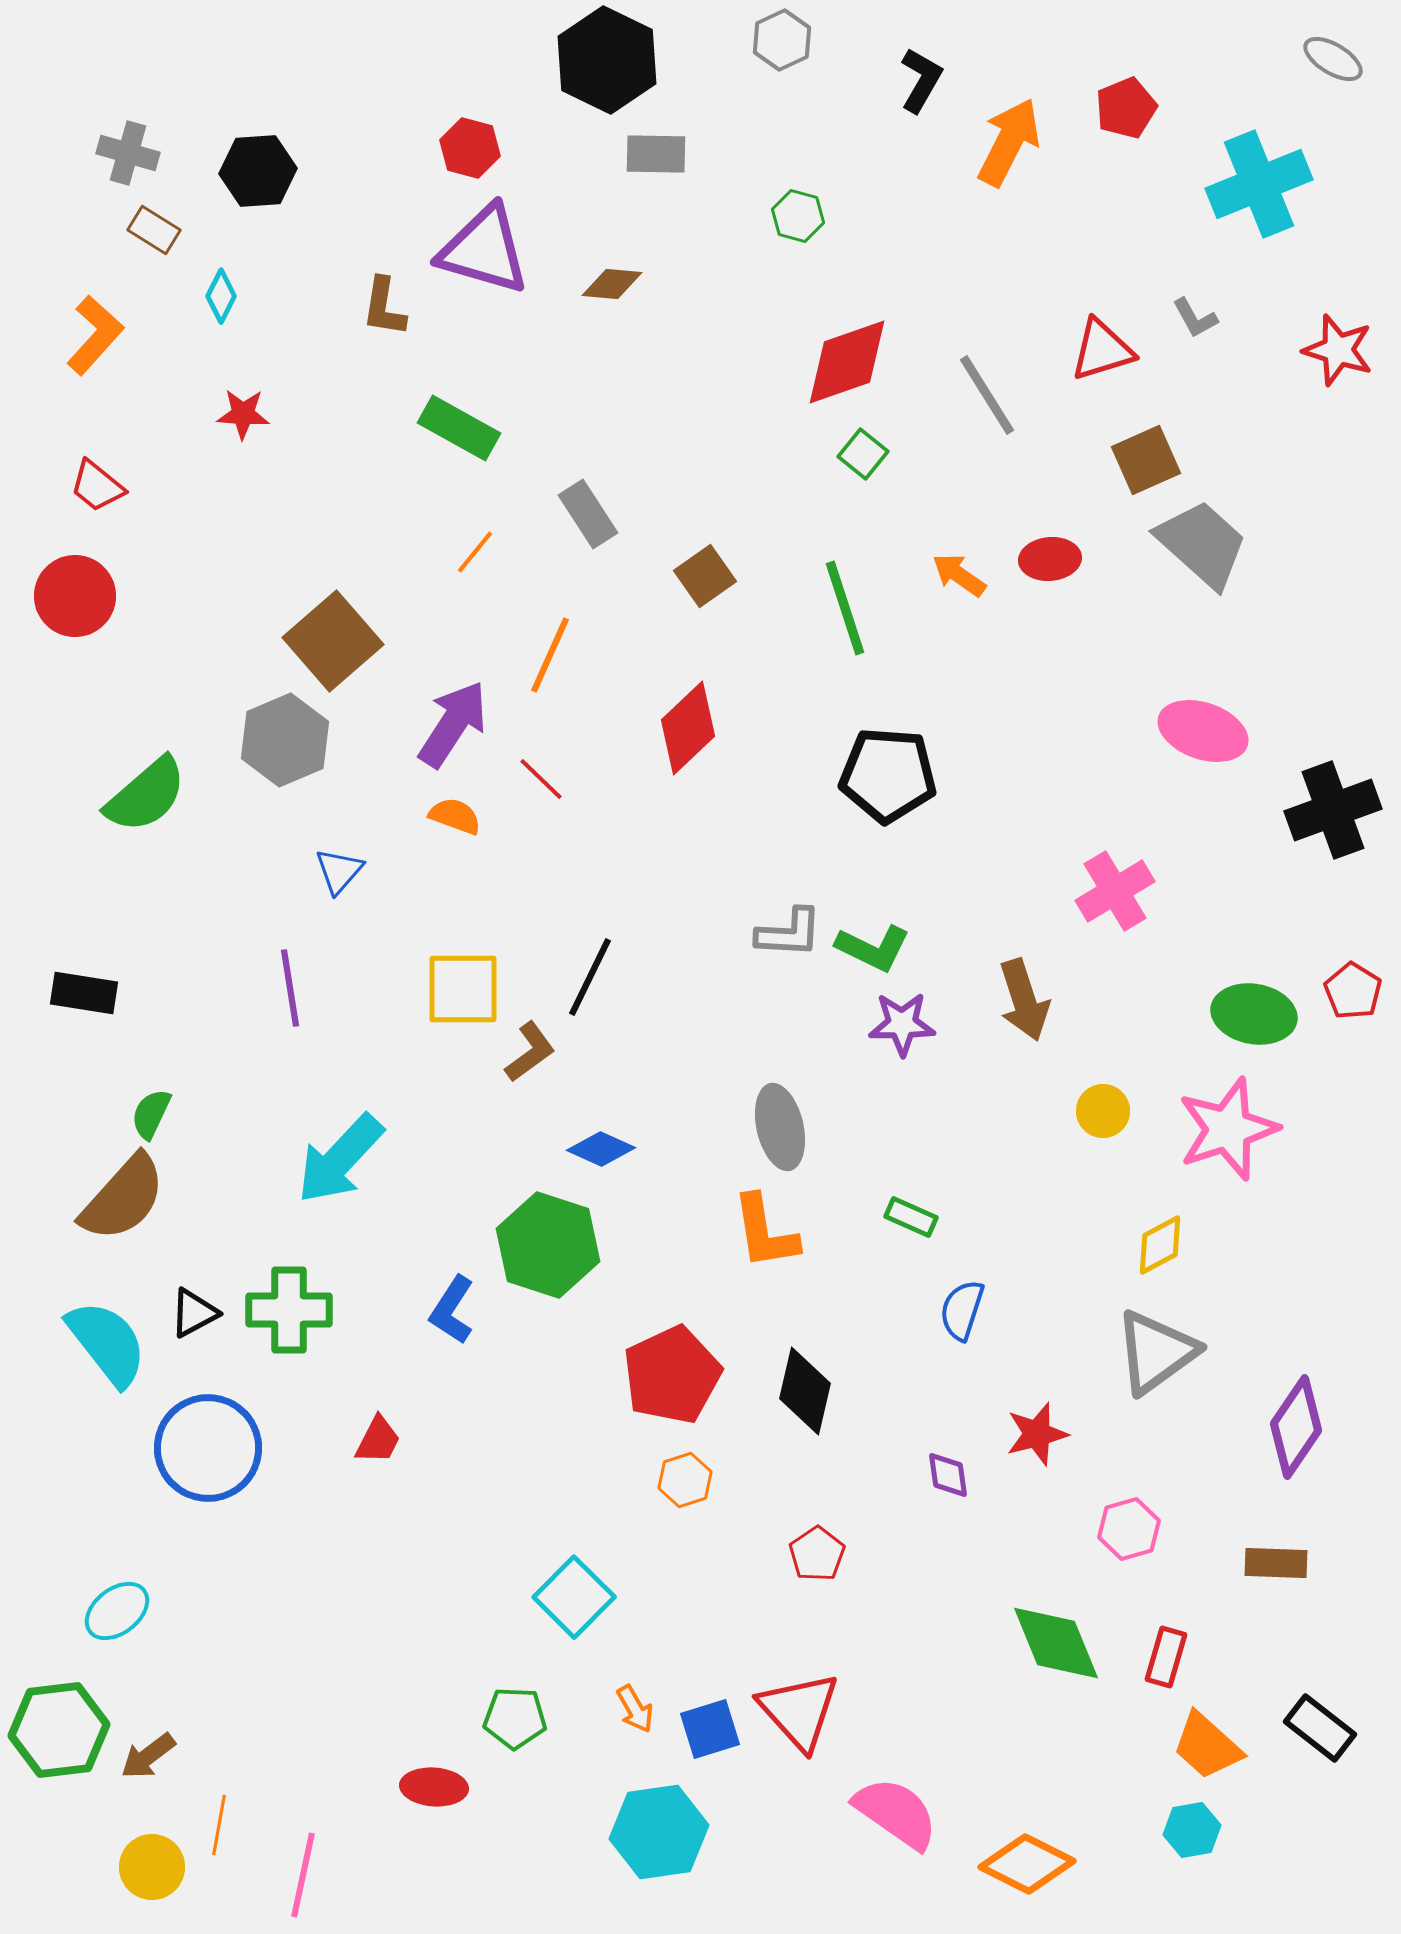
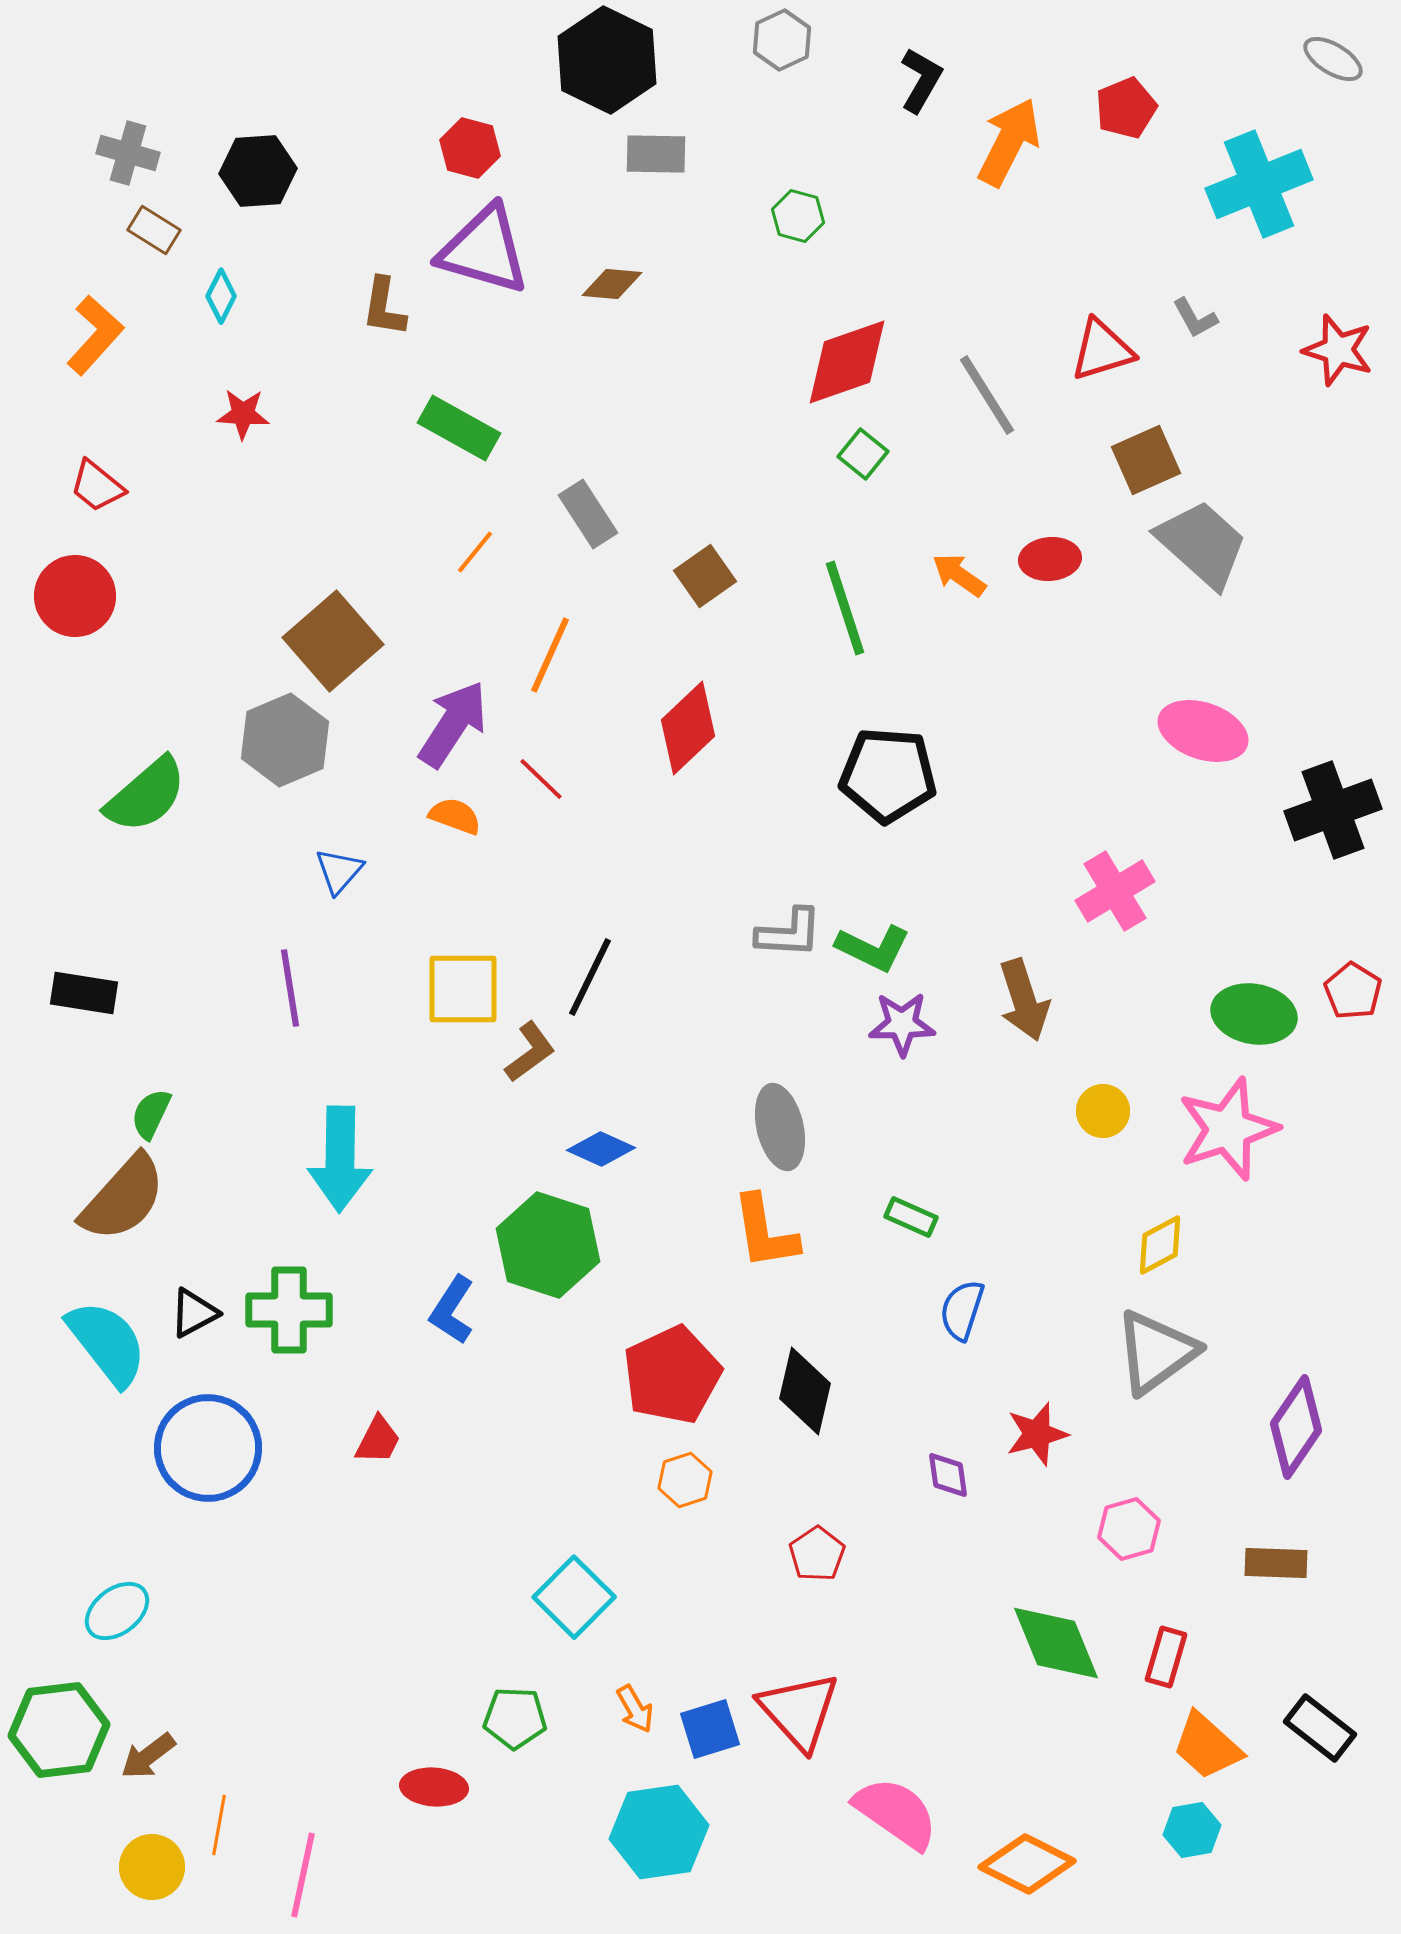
cyan arrow at (340, 1159): rotated 42 degrees counterclockwise
